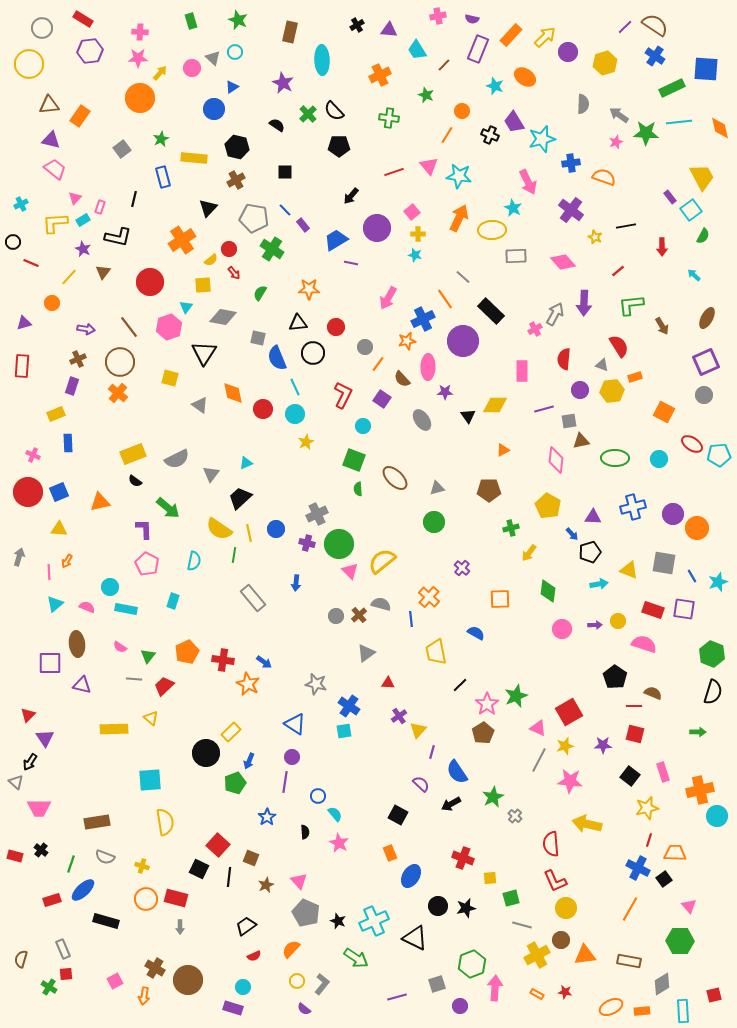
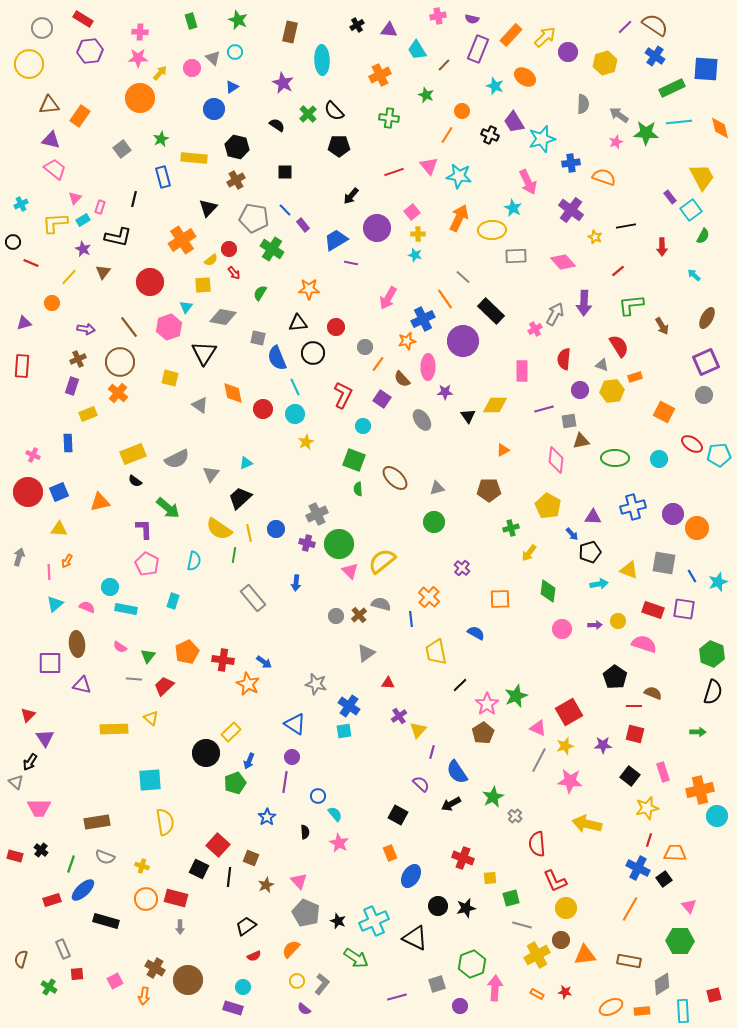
yellow rectangle at (56, 414): moved 32 px right
red semicircle at (551, 844): moved 14 px left
red square at (66, 974): moved 11 px right
